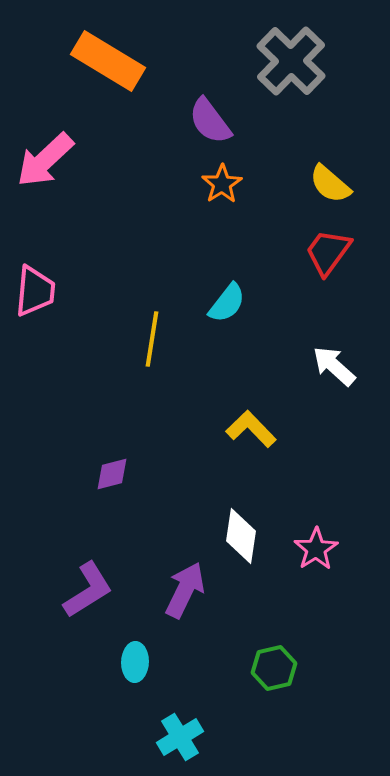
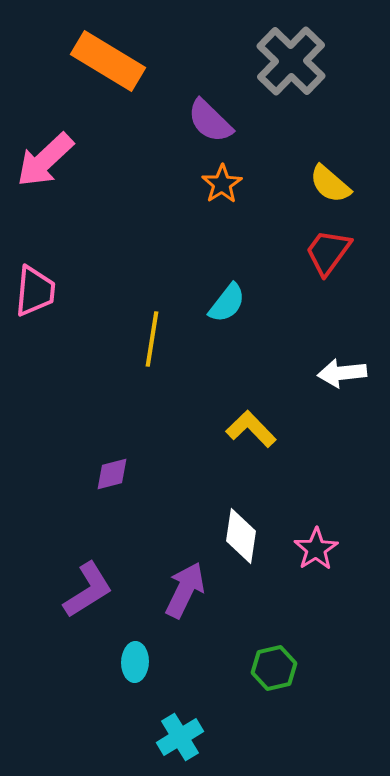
purple semicircle: rotated 9 degrees counterclockwise
white arrow: moved 8 px right, 7 px down; rotated 48 degrees counterclockwise
